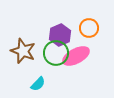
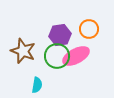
orange circle: moved 1 px down
purple hexagon: rotated 15 degrees clockwise
green circle: moved 1 px right, 3 px down
cyan semicircle: moved 1 px left, 1 px down; rotated 35 degrees counterclockwise
